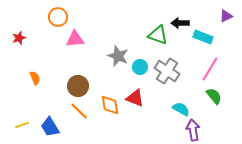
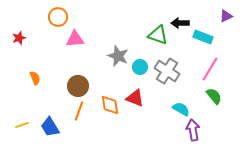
orange line: rotated 66 degrees clockwise
